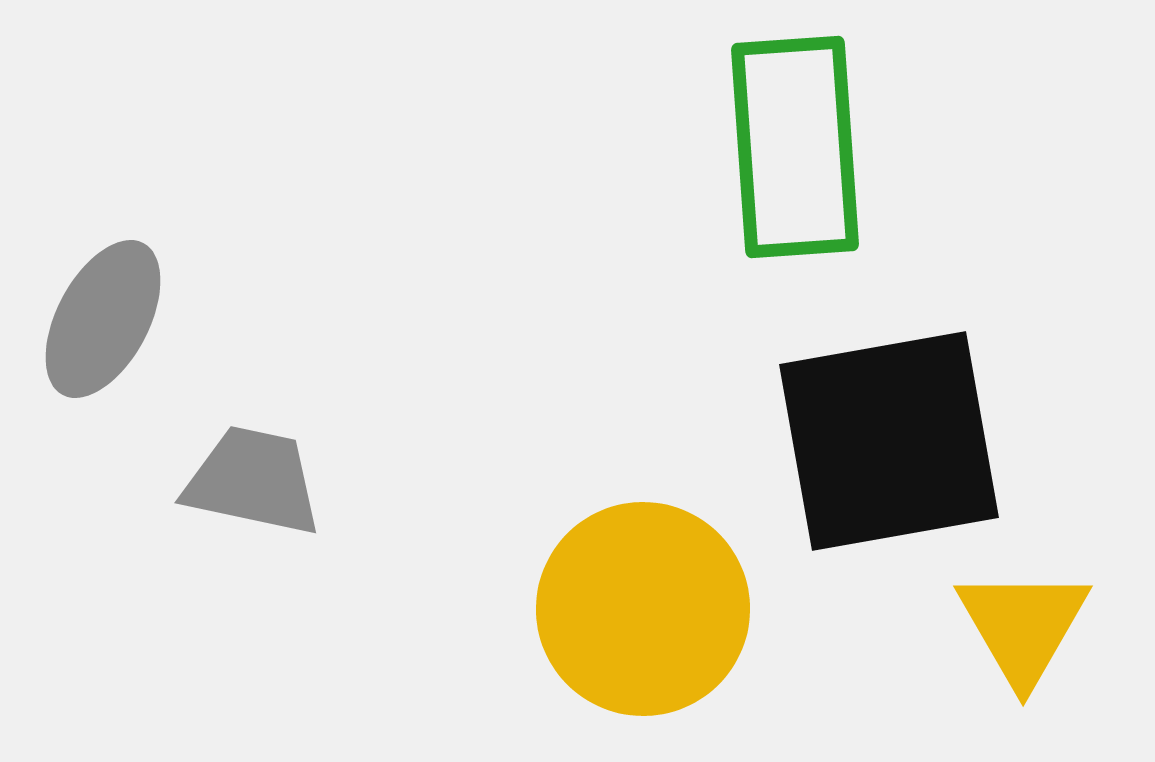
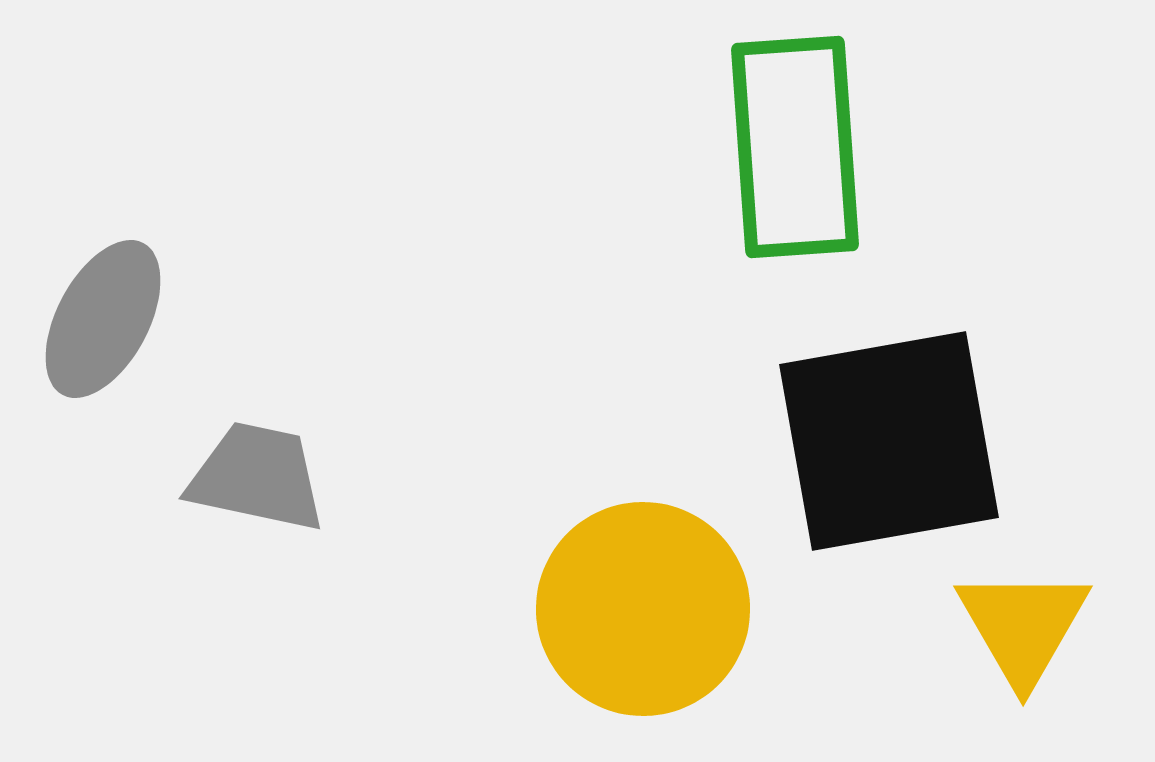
gray trapezoid: moved 4 px right, 4 px up
